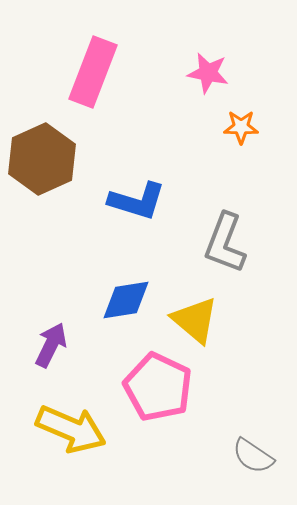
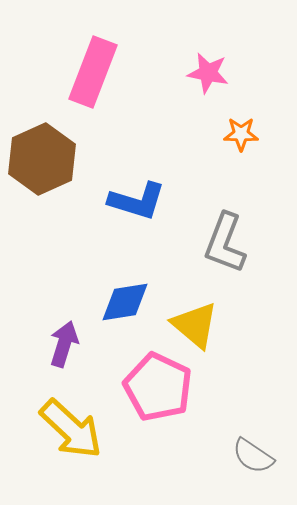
orange star: moved 7 px down
blue diamond: moved 1 px left, 2 px down
yellow triangle: moved 5 px down
purple arrow: moved 13 px right, 1 px up; rotated 9 degrees counterclockwise
yellow arrow: rotated 20 degrees clockwise
